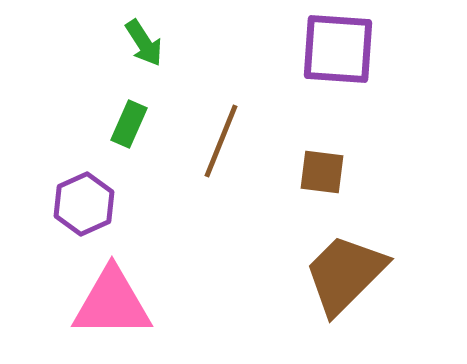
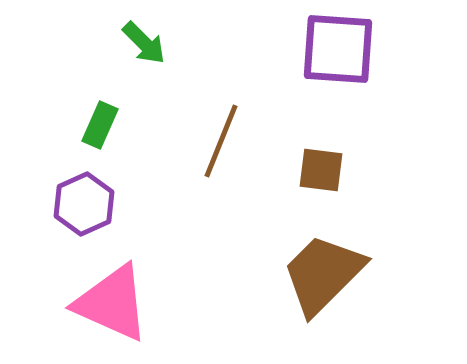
green arrow: rotated 12 degrees counterclockwise
green rectangle: moved 29 px left, 1 px down
brown square: moved 1 px left, 2 px up
brown trapezoid: moved 22 px left
pink triangle: rotated 24 degrees clockwise
